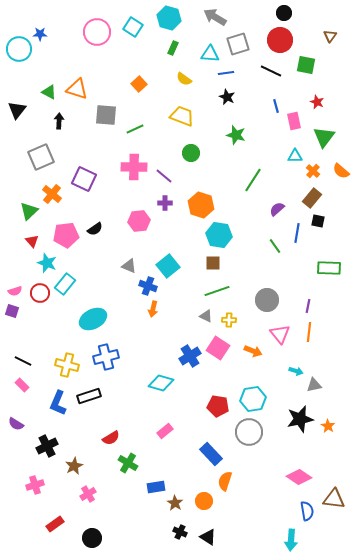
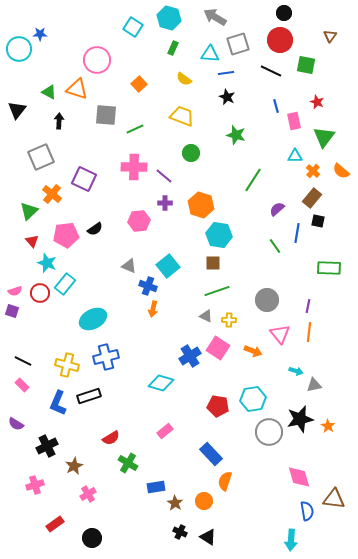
pink circle at (97, 32): moved 28 px down
gray circle at (249, 432): moved 20 px right
pink diamond at (299, 477): rotated 40 degrees clockwise
